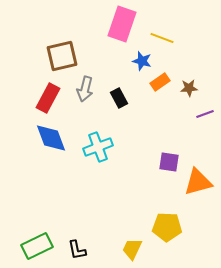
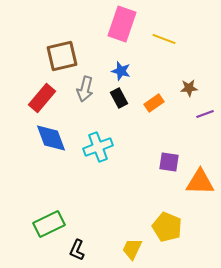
yellow line: moved 2 px right, 1 px down
blue star: moved 21 px left, 10 px down
orange rectangle: moved 6 px left, 21 px down
red rectangle: moved 6 px left; rotated 12 degrees clockwise
orange triangle: moved 2 px right; rotated 16 degrees clockwise
yellow pentagon: rotated 20 degrees clockwise
green rectangle: moved 12 px right, 22 px up
black L-shape: rotated 35 degrees clockwise
